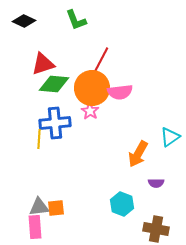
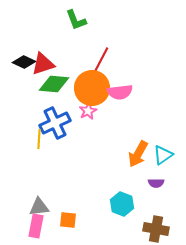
black diamond: moved 41 px down
pink star: moved 2 px left; rotated 12 degrees clockwise
blue cross: rotated 20 degrees counterclockwise
cyan triangle: moved 7 px left, 18 px down
orange square: moved 12 px right, 12 px down; rotated 12 degrees clockwise
pink rectangle: moved 1 px right, 1 px up; rotated 15 degrees clockwise
